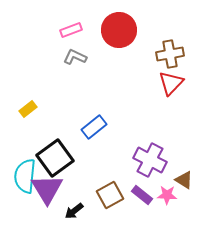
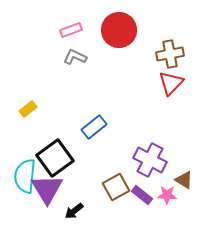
brown square: moved 6 px right, 8 px up
